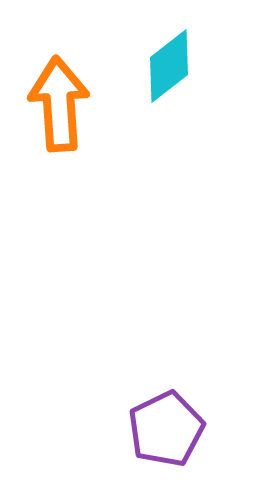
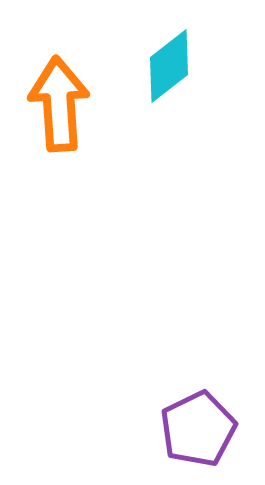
purple pentagon: moved 32 px right
